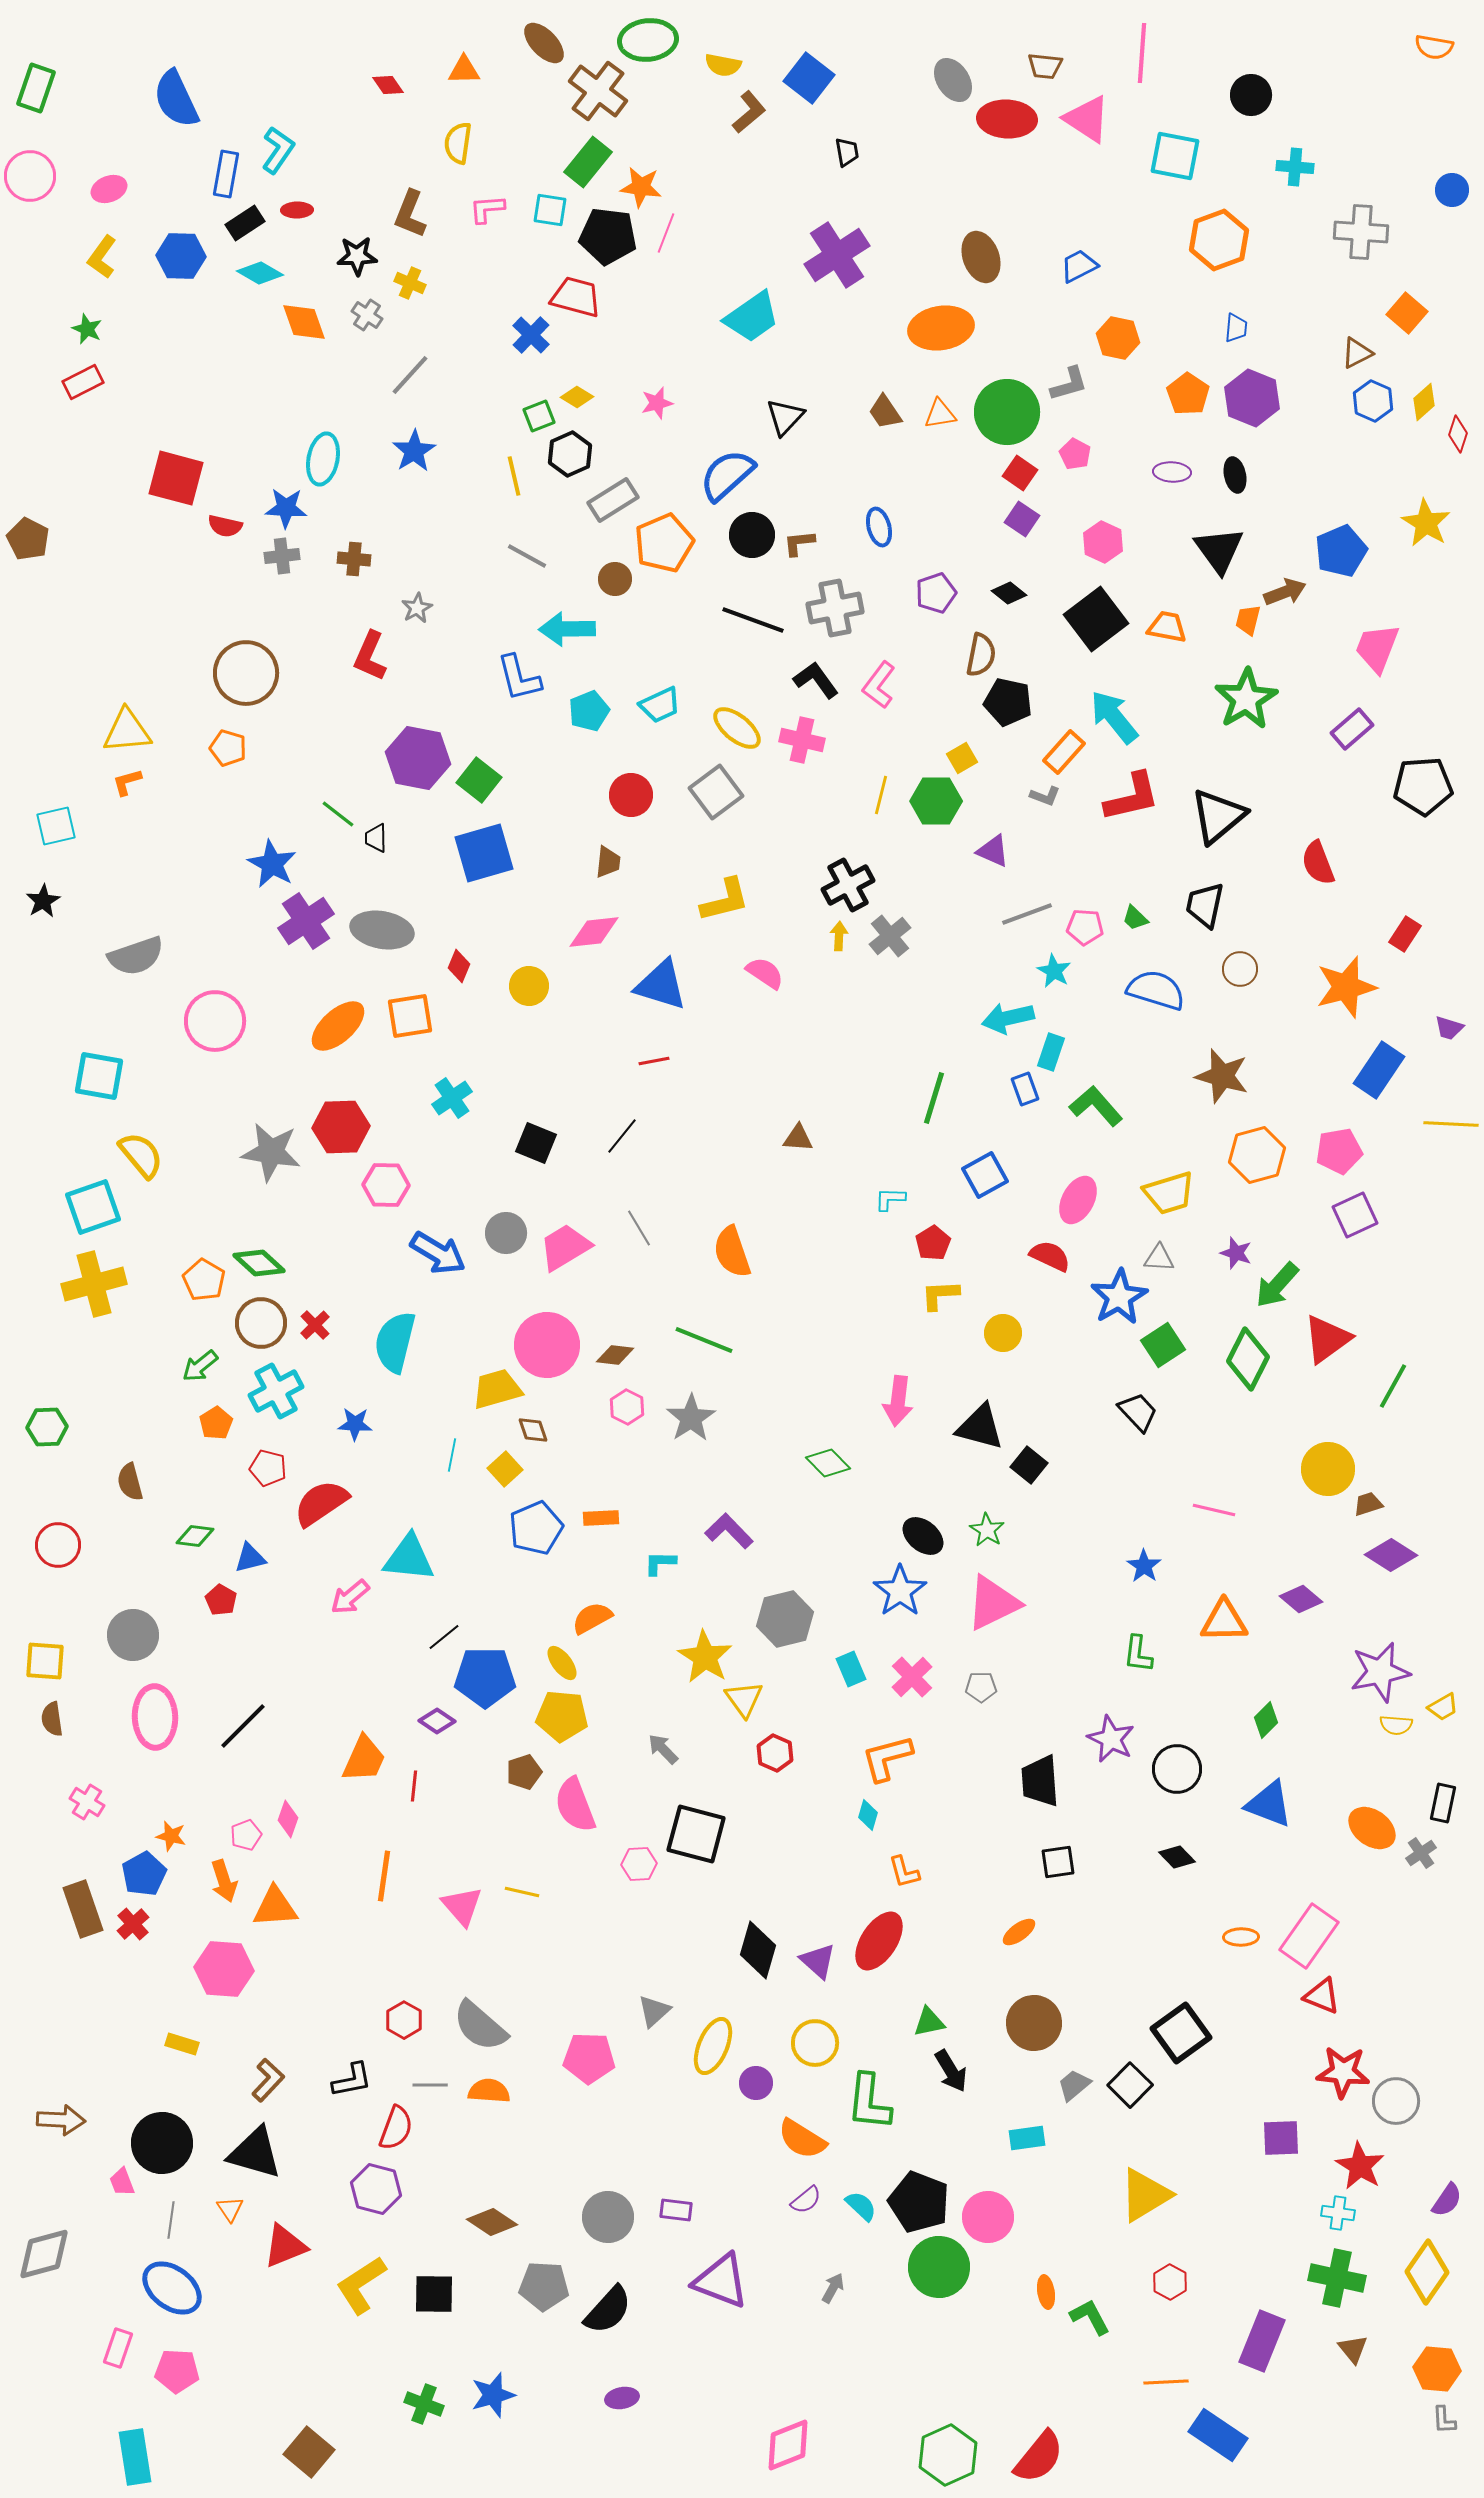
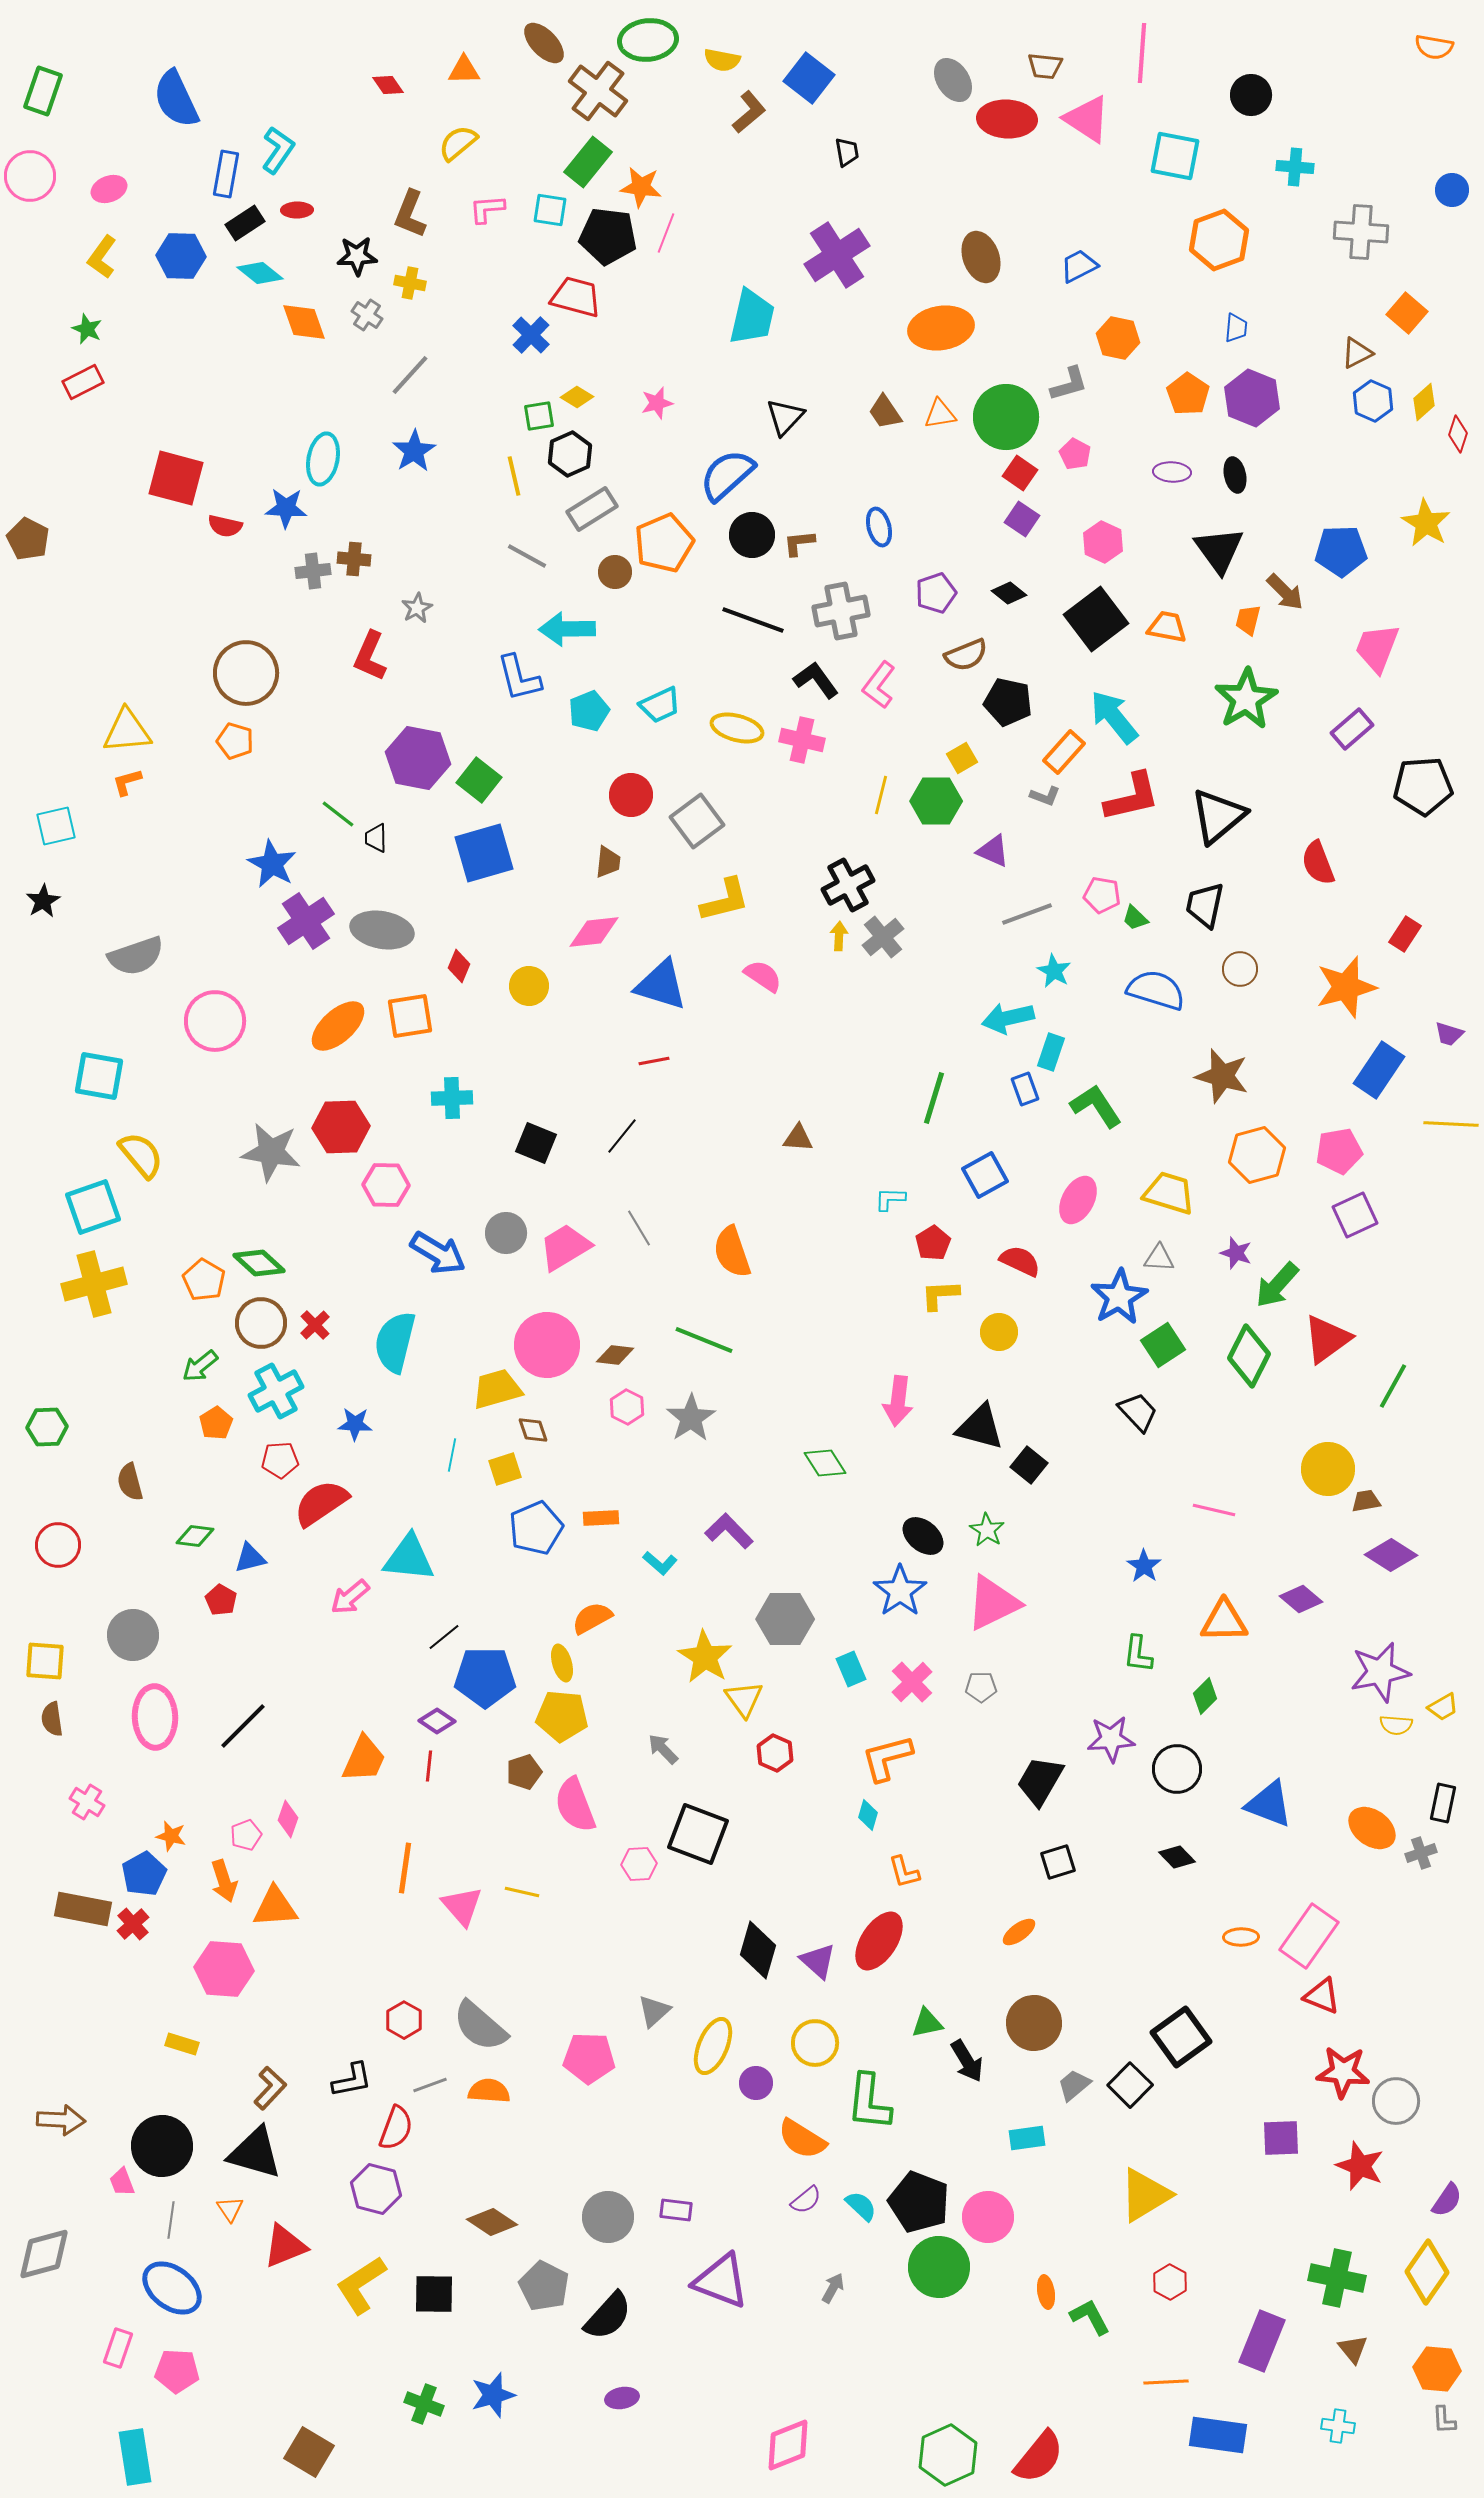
yellow semicircle at (723, 65): moved 1 px left, 5 px up
green rectangle at (36, 88): moved 7 px right, 3 px down
yellow semicircle at (458, 143): rotated 42 degrees clockwise
cyan diamond at (260, 273): rotated 9 degrees clockwise
yellow cross at (410, 283): rotated 12 degrees counterclockwise
cyan trapezoid at (752, 317): rotated 42 degrees counterclockwise
green circle at (1007, 412): moved 1 px left, 5 px down
green square at (539, 416): rotated 12 degrees clockwise
gray rectangle at (613, 500): moved 21 px left, 9 px down
blue pentagon at (1341, 551): rotated 21 degrees clockwise
gray cross at (282, 556): moved 31 px right, 15 px down
brown circle at (615, 579): moved 7 px up
brown arrow at (1285, 592): rotated 66 degrees clockwise
gray cross at (835, 608): moved 6 px right, 3 px down
brown semicircle at (981, 655): moved 15 px left; rotated 57 degrees clockwise
yellow ellipse at (737, 728): rotated 24 degrees counterclockwise
orange pentagon at (228, 748): moved 7 px right, 7 px up
gray square at (716, 792): moved 19 px left, 29 px down
pink pentagon at (1085, 927): moved 17 px right, 32 px up; rotated 6 degrees clockwise
gray cross at (890, 936): moved 7 px left, 1 px down
pink semicircle at (765, 973): moved 2 px left, 3 px down
purple trapezoid at (1449, 1028): moved 6 px down
cyan cross at (452, 1098): rotated 33 degrees clockwise
green L-shape at (1096, 1106): rotated 8 degrees clockwise
yellow trapezoid at (1169, 1193): rotated 146 degrees counterclockwise
red semicircle at (1050, 1256): moved 30 px left, 5 px down
yellow circle at (1003, 1333): moved 4 px left, 1 px up
green diamond at (1248, 1359): moved 1 px right, 3 px up
green diamond at (828, 1463): moved 3 px left; rotated 12 degrees clockwise
red pentagon at (268, 1468): moved 12 px right, 8 px up; rotated 18 degrees counterclockwise
yellow square at (505, 1469): rotated 24 degrees clockwise
brown trapezoid at (1368, 1504): moved 2 px left, 3 px up; rotated 8 degrees clockwise
cyan L-shape at (660, 1563): rotated 140 degrees counterclockwise
gray hexagon at (785, 1619): rotated 14 degrees clockwise
yellow ellipse at (562, 1663): rotated 21 degrees clockwise
pink cross at (912, 1677): moved 5 px down
green diamond at (1266, 1720): moved 61 px left, 24 px up
purple star at (1111, 1739): rotated 30 degrees counterclockwise
black trapezoid at (1040, 1781): rotated 34 degrees clockwise
red line at (414, 1786): moved 15 px right, 20 px up
black square at (696, 1834): moved 2 px right; rotated 6 degrees clockwise
gray cross at (1421, 1853): rotated 16 degrees clockwise
black square at (1058, 1862): rotated 9 degrees counterclockwise
orange line at (384, 1876): moved 21 px right, 8 px up
brown rectangle at (83, 1909): rotated 60 degrees counterclockwise
green triangle at (929, 2022): moved 2 px left, 1 px down
black square at (1181, 2033): moved 4 px down
black arrow at (951, 2071): moved 16 px right, 10 px up
brown L-shape at (268, 2080): moved 2 px right, 8 px down
gray line at (430, 2085): rotated 20 degrees counterclockwise
black circle at (162, 2143): moved 3 px down
red star at (1360, 2166): rotated 9 degrees counterclockwise
cyan cross at (1338, 2213): moved 213 px down
gray pentagon at (544, 2286): rotated 24 degrees clockwise
black semicircle at (608, 2310): moved 6 px down
blue rectangle at (1218, 2435): rotated 26 degrees counterclockwise
brown square at (309, 2452): rotated 9 degrees counterclockwise
